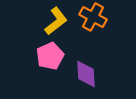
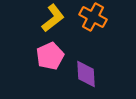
yellow L-shape: moved 3 px left, 3 px up
